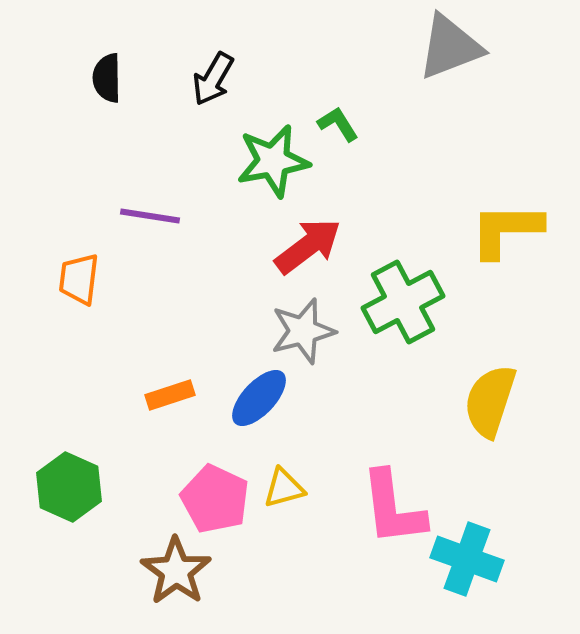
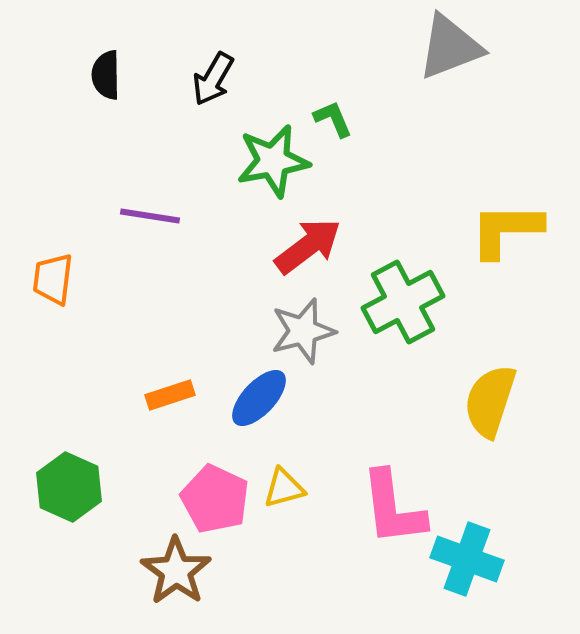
black semicircle: moved 1 px left, 3 px up
green L-shape: moved 5 px left, 5 px up; rotated 9 degrees clockwise
orange trapezoid: moved 26 px left
